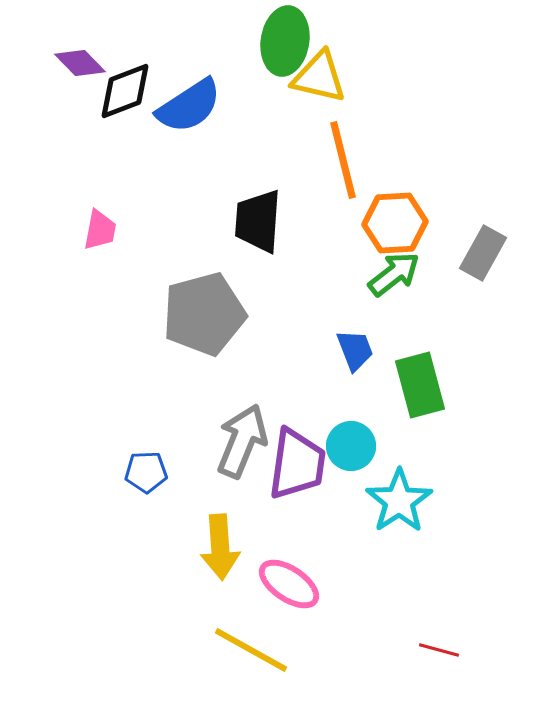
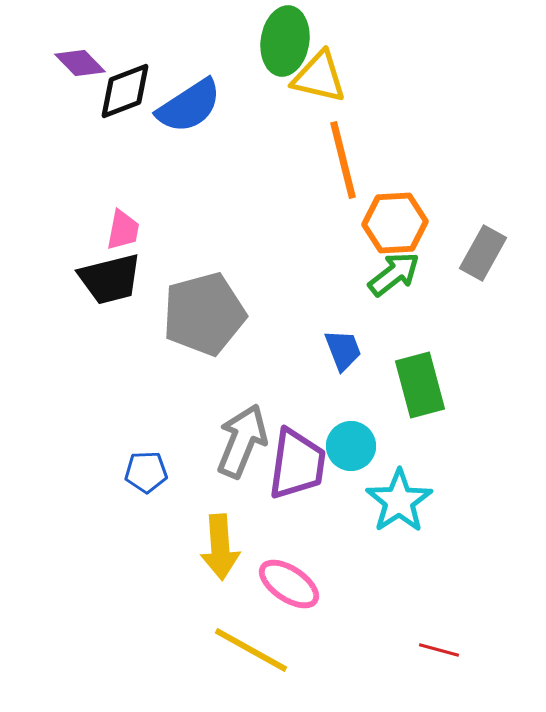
black trapezoid: moved 148 px left, 58 px down; rotated 108 degrees counterclockwise
pink trapezoid: moved 23 px right
blue trapezoid: moved 12 px left
